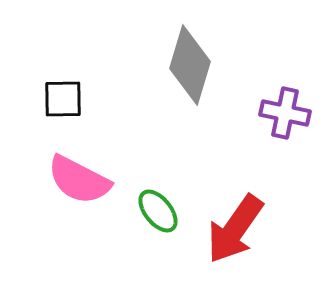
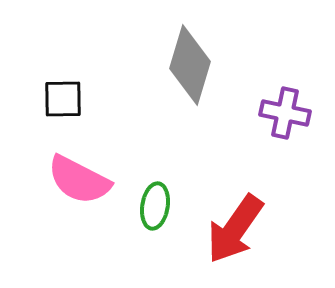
green ellipse: moved 3 px left, 5 px up; rotated 48 degrees clockwise
